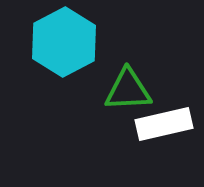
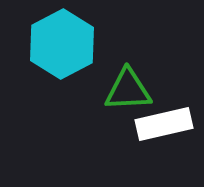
cyan hexagon: moved 2 px left, 2 px down
